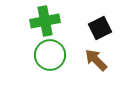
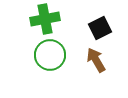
green cross: moved 2 px up
brown arrow: rotated 15 degrees clockwise
